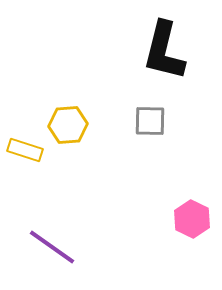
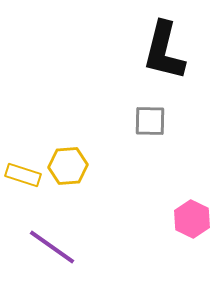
yellow hexagon: moved 41 px down
yellow rectangle: moved 2 px left, 25 px down
